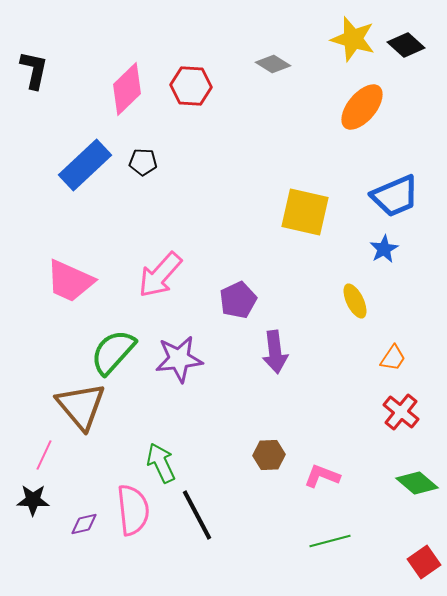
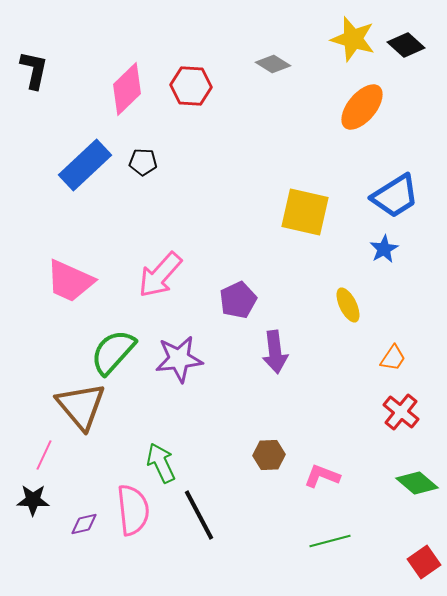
blue trapezoid: rotated 9 degrees counterclockwise
yellow ellipse: moved 7 px left, 4 px down
black line: moved 2 px right
